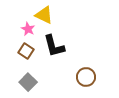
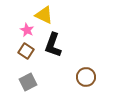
pink star: moved 1 px left, 1 px down
black L-shape: moved 1 px left, 1 px up; rotated 35 degrees clockwise
gray square: rotated 18 degrees clockwise
